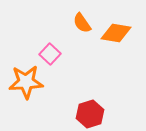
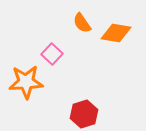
pink square: moved 2 px right
red hexagon: moved 6 px left
